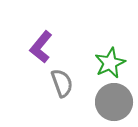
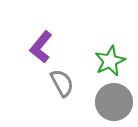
green star: moved 2 px up
gray semicircle: rotated 8 degrees counterclockwise
